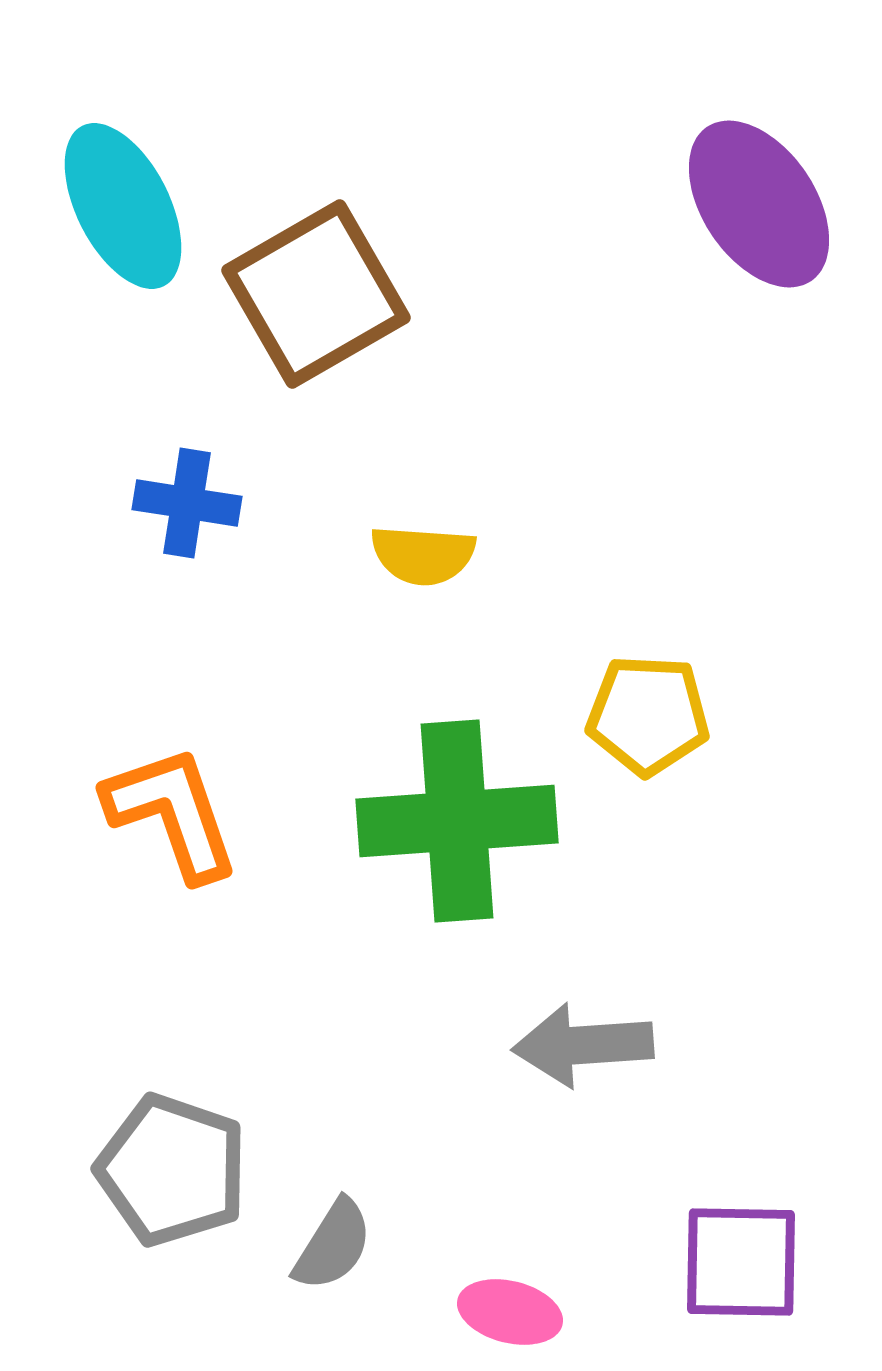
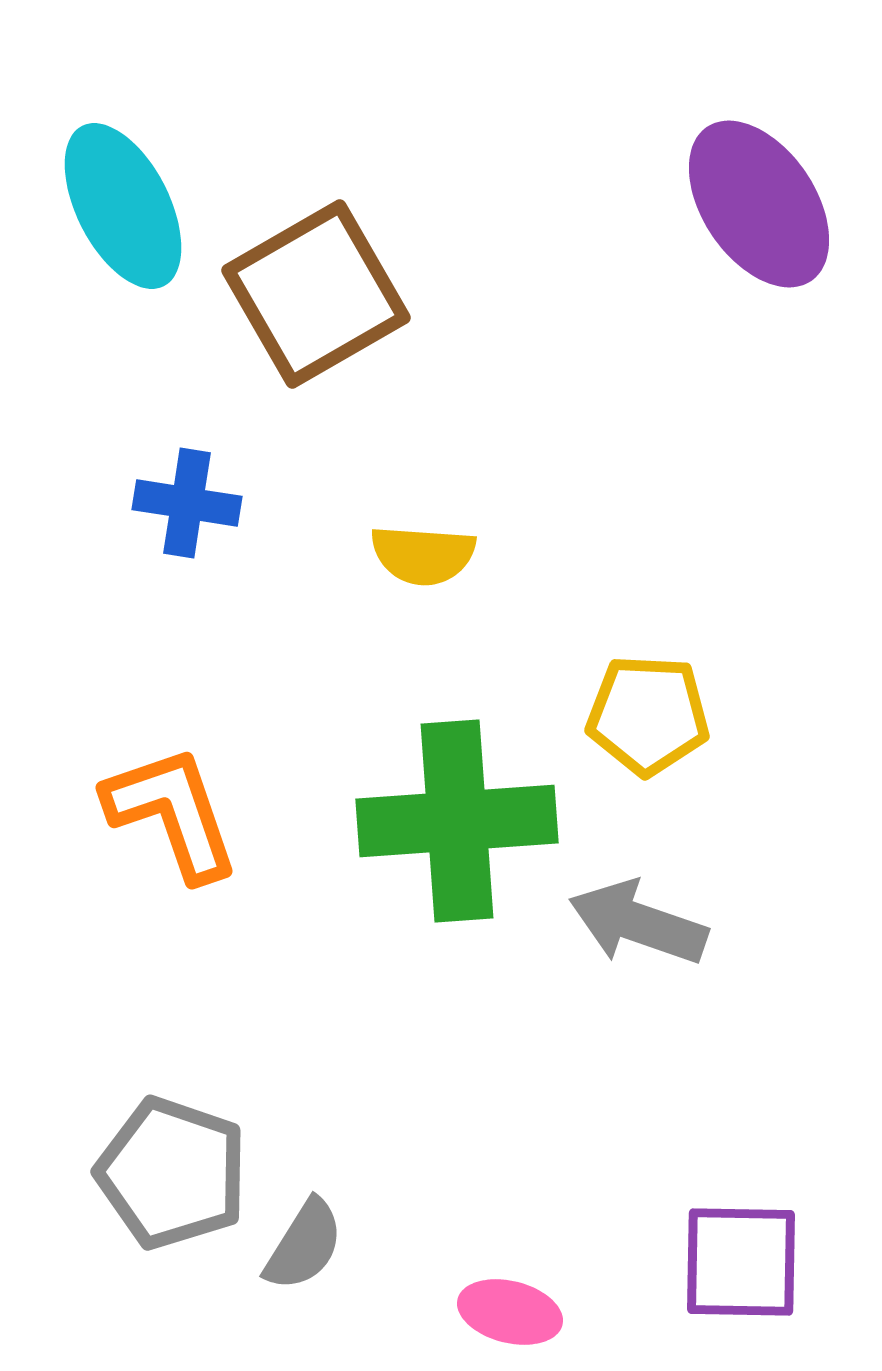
gray arrow: moved 55 px right, 122 px up; rotated 23 degrees clockwise
gray pentagon: moved 3 px down
gray semicircle: moved 29 px left
